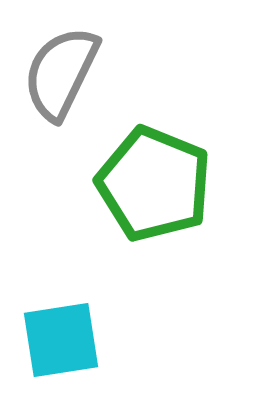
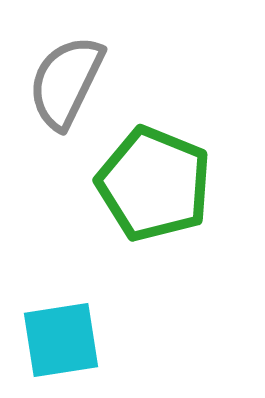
gray semicircle: moved 5 px right, 9 px down
